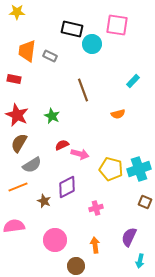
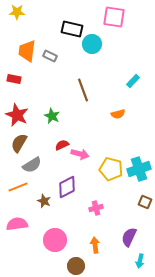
pink square: moved 3 px left, 8 px up
pink semicircle: moved 3 px right, 2 px up
